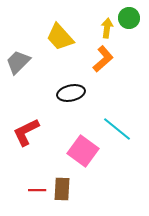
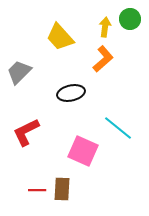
green circle: moved 1 px right, 1 px down
yellow arrow: moved 2 px left, 1 px up
gray trapezoid: moved 1 px right, 10 px down
cyan line: moved 1 px right, 1 px up
pink square: rotated 12 degrees counterclockwise
